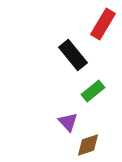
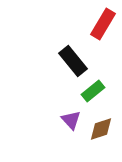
black rectangle: moved 6 px down
purple triangle: moved 3 px right, 2 px up
brown diamond: moved 13 px right, 16 px up
